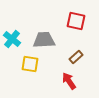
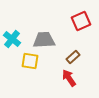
red square: moved 5 px right; rotated 36 degrees counterclockwise
brown rectangle: moved 3 px left
yellow square: moved 3 px up
red arrow: moved 3 px up
